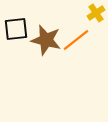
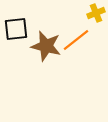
yellow cross: rotated 12 degrees clockwise
brown star: moved 6 px down
